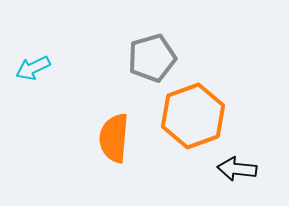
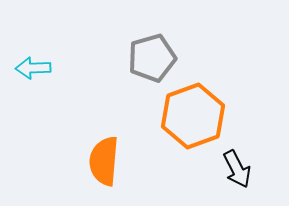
cyan arrow: rotated 24 degrees clockwise
orange semicircle: moved 10 px left, 23 px down
black arrow: rotated 123 degrees counterclockwise
